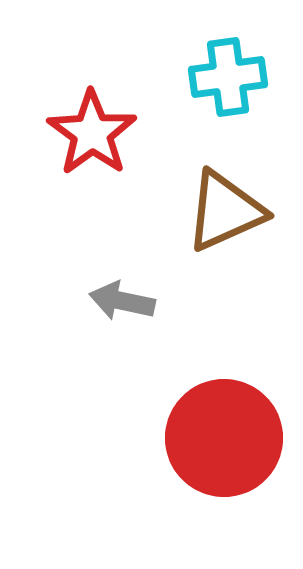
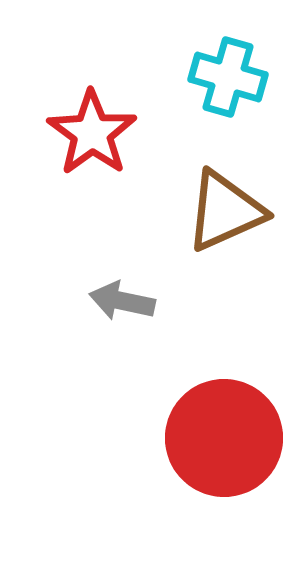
cyan cross: rotated 24 degrees clockwise
